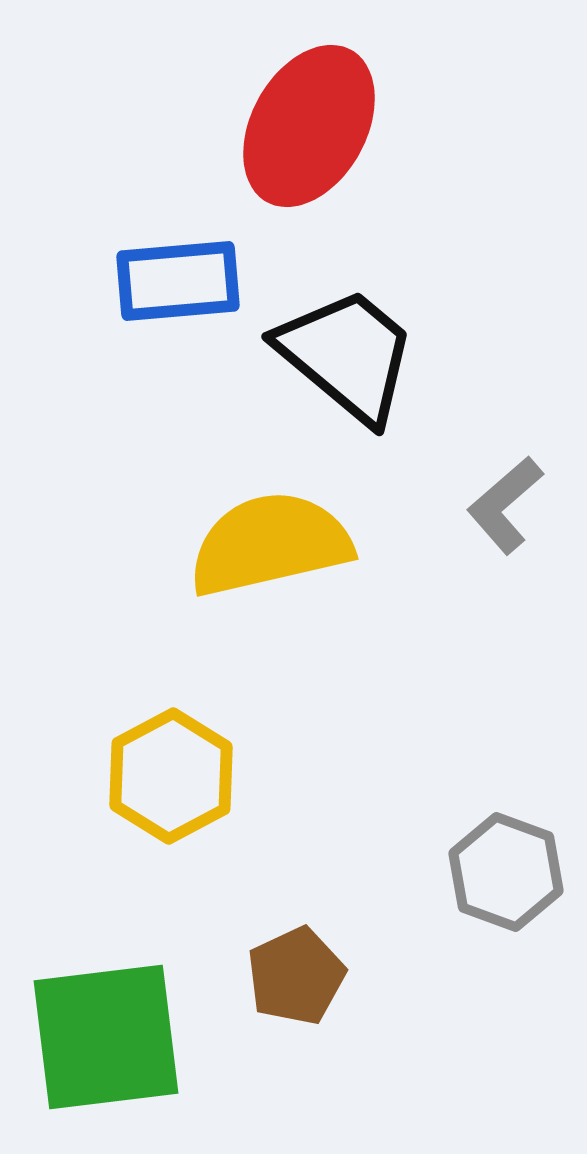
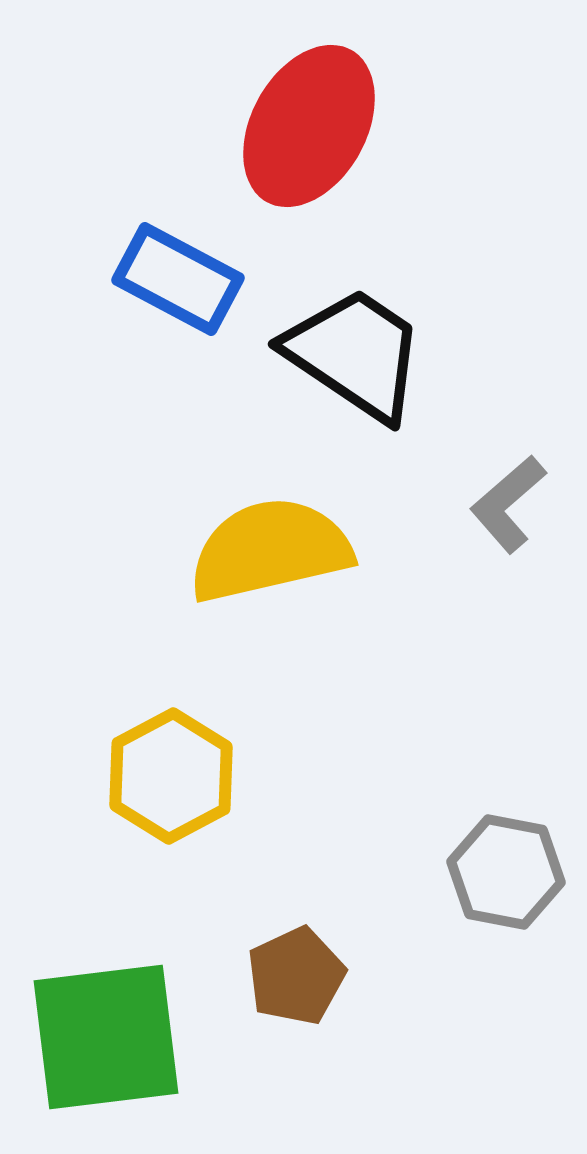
blue rectangle: moved 2 px up; rotated 33 degrees clockwise
black trapezoid: moved 8 px right, 1 px up; rotated 6 degrees counterclockwise
gray L-shape: moved 3 px right, 1 px up
yellow semicircle: moved 6 px down
gray hexagon: rotated 9 degrees counterclockwise
